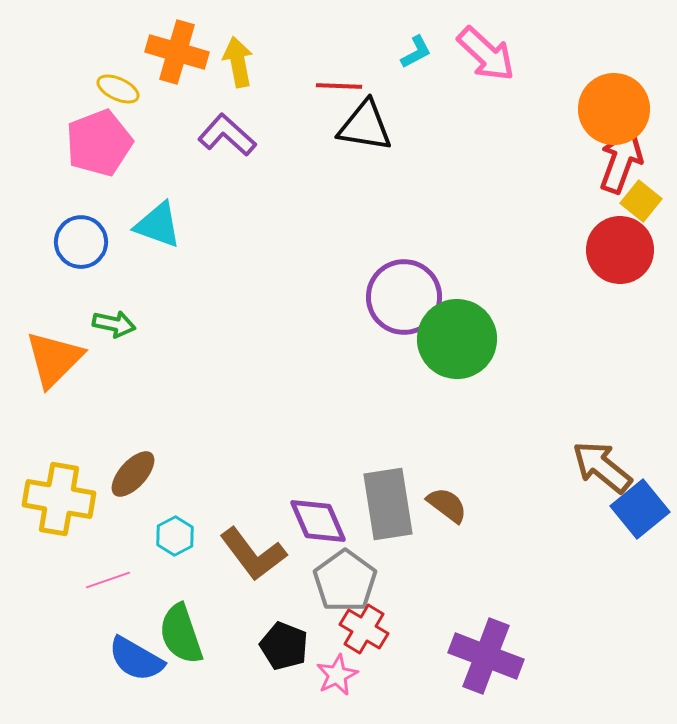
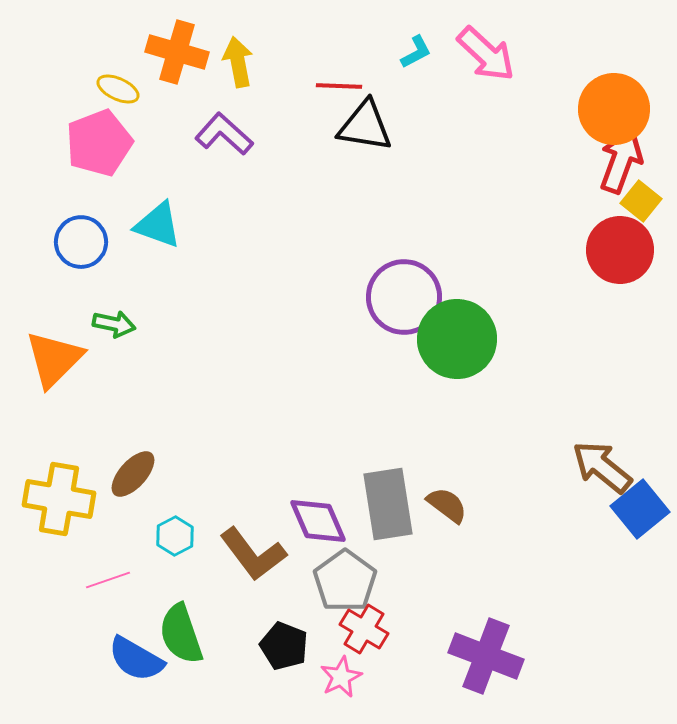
purple L-shape: moved 3 px left, 1 px up
pink star: moved 4 px right, 2 px down
